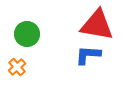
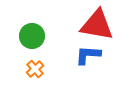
green circle: moved 5 px right, 2 px down
orange cross: moved 18 px right, 2 px down
